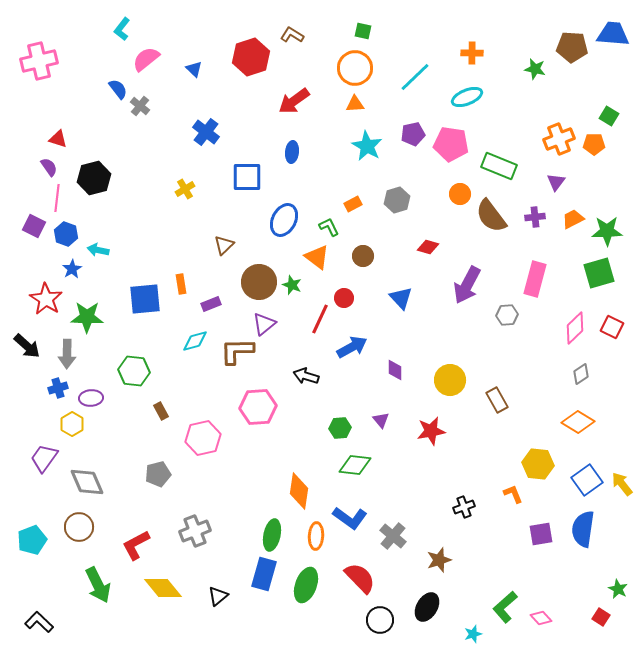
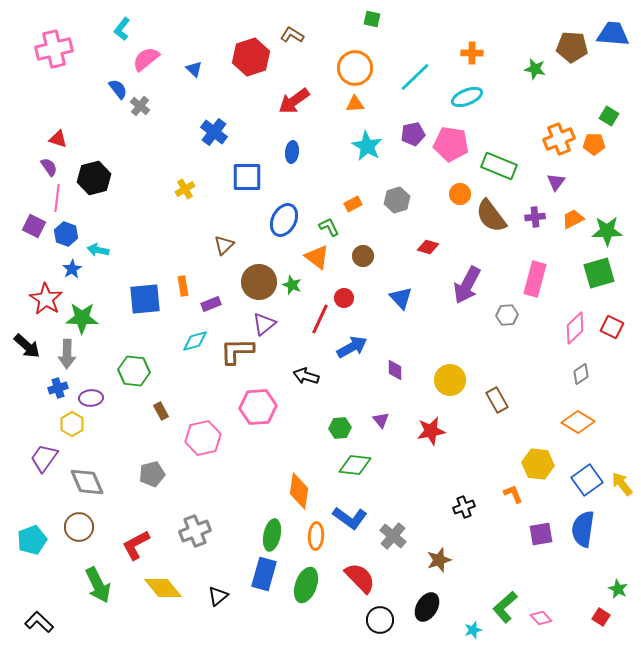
green square at (363, 31): moved 9 px right, 12 px up
pink cross at (39, 61): moved 15 px right, 12 px up
blue cross at (206, 132): moved 8 px right
orange rectangle at (181, 284): moved 2 px right, 2 px down
green star at (87, 317): moved 5 px left, 1 px down
gray pentagon at (158, 474): moved 6 px left
cyan star at (473, 634): moved 4 px up
